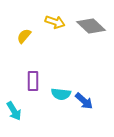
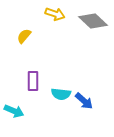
yellow arrow: moved 8 px up
gray diamond: moved 2 px right, 5 px up
cyan arrow: rotated 36 degrees counterclockwise
